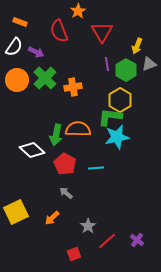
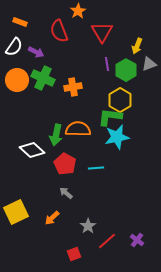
green cross: moved 2 px left; rotated 20 degrees counterclockwise
